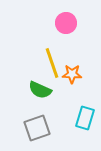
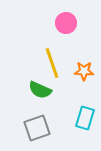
orange star: moved 12 px right, 3 px up
